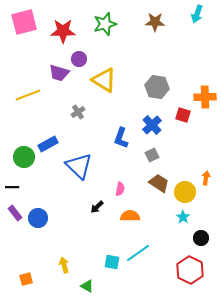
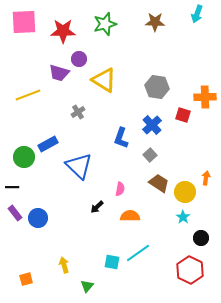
pink square: rotated 12 degrees clockwise
gray square: moved 2 px left; rotated 16 degrees counterclockwise
green triangle: rotated 40 degrees clockwise
